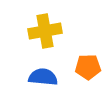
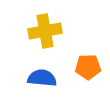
blue semicircle: moved 1 px left, 1 px down
